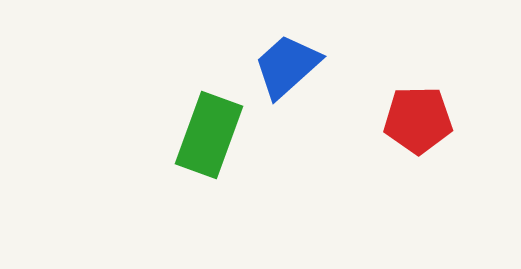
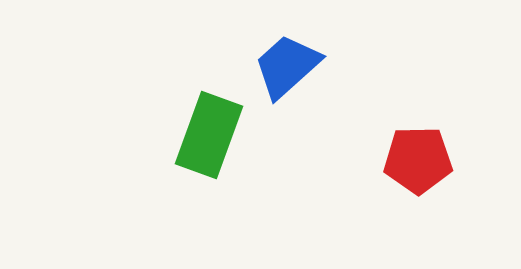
red pentagon: moved 40 px down
